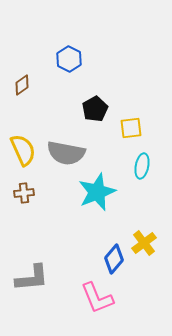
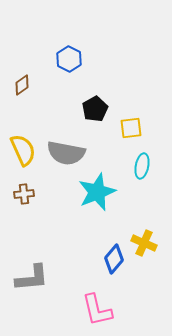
brown cross: moved 1 px down
yellow cross: rotated 30 degrees counterclockwise
pink L-shape: moved 12 px down; rotated 9 degrees clockwise
